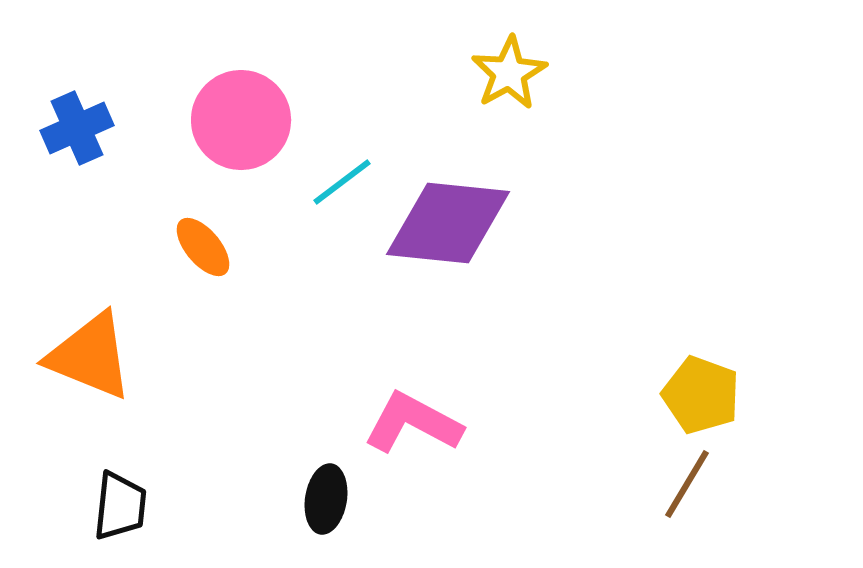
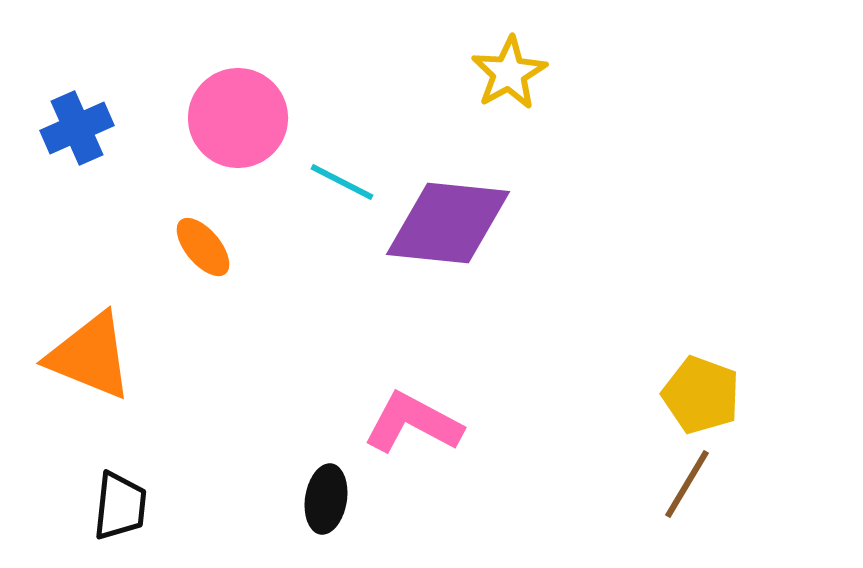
pink circle: moved 3 px left, 2 px up
cyan line: rotated 64 degrees clockwise
